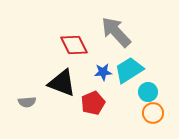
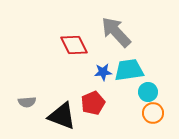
cyan trapezoid: rotated 24 degrees clockwise
black triangle: moved 33 px down
